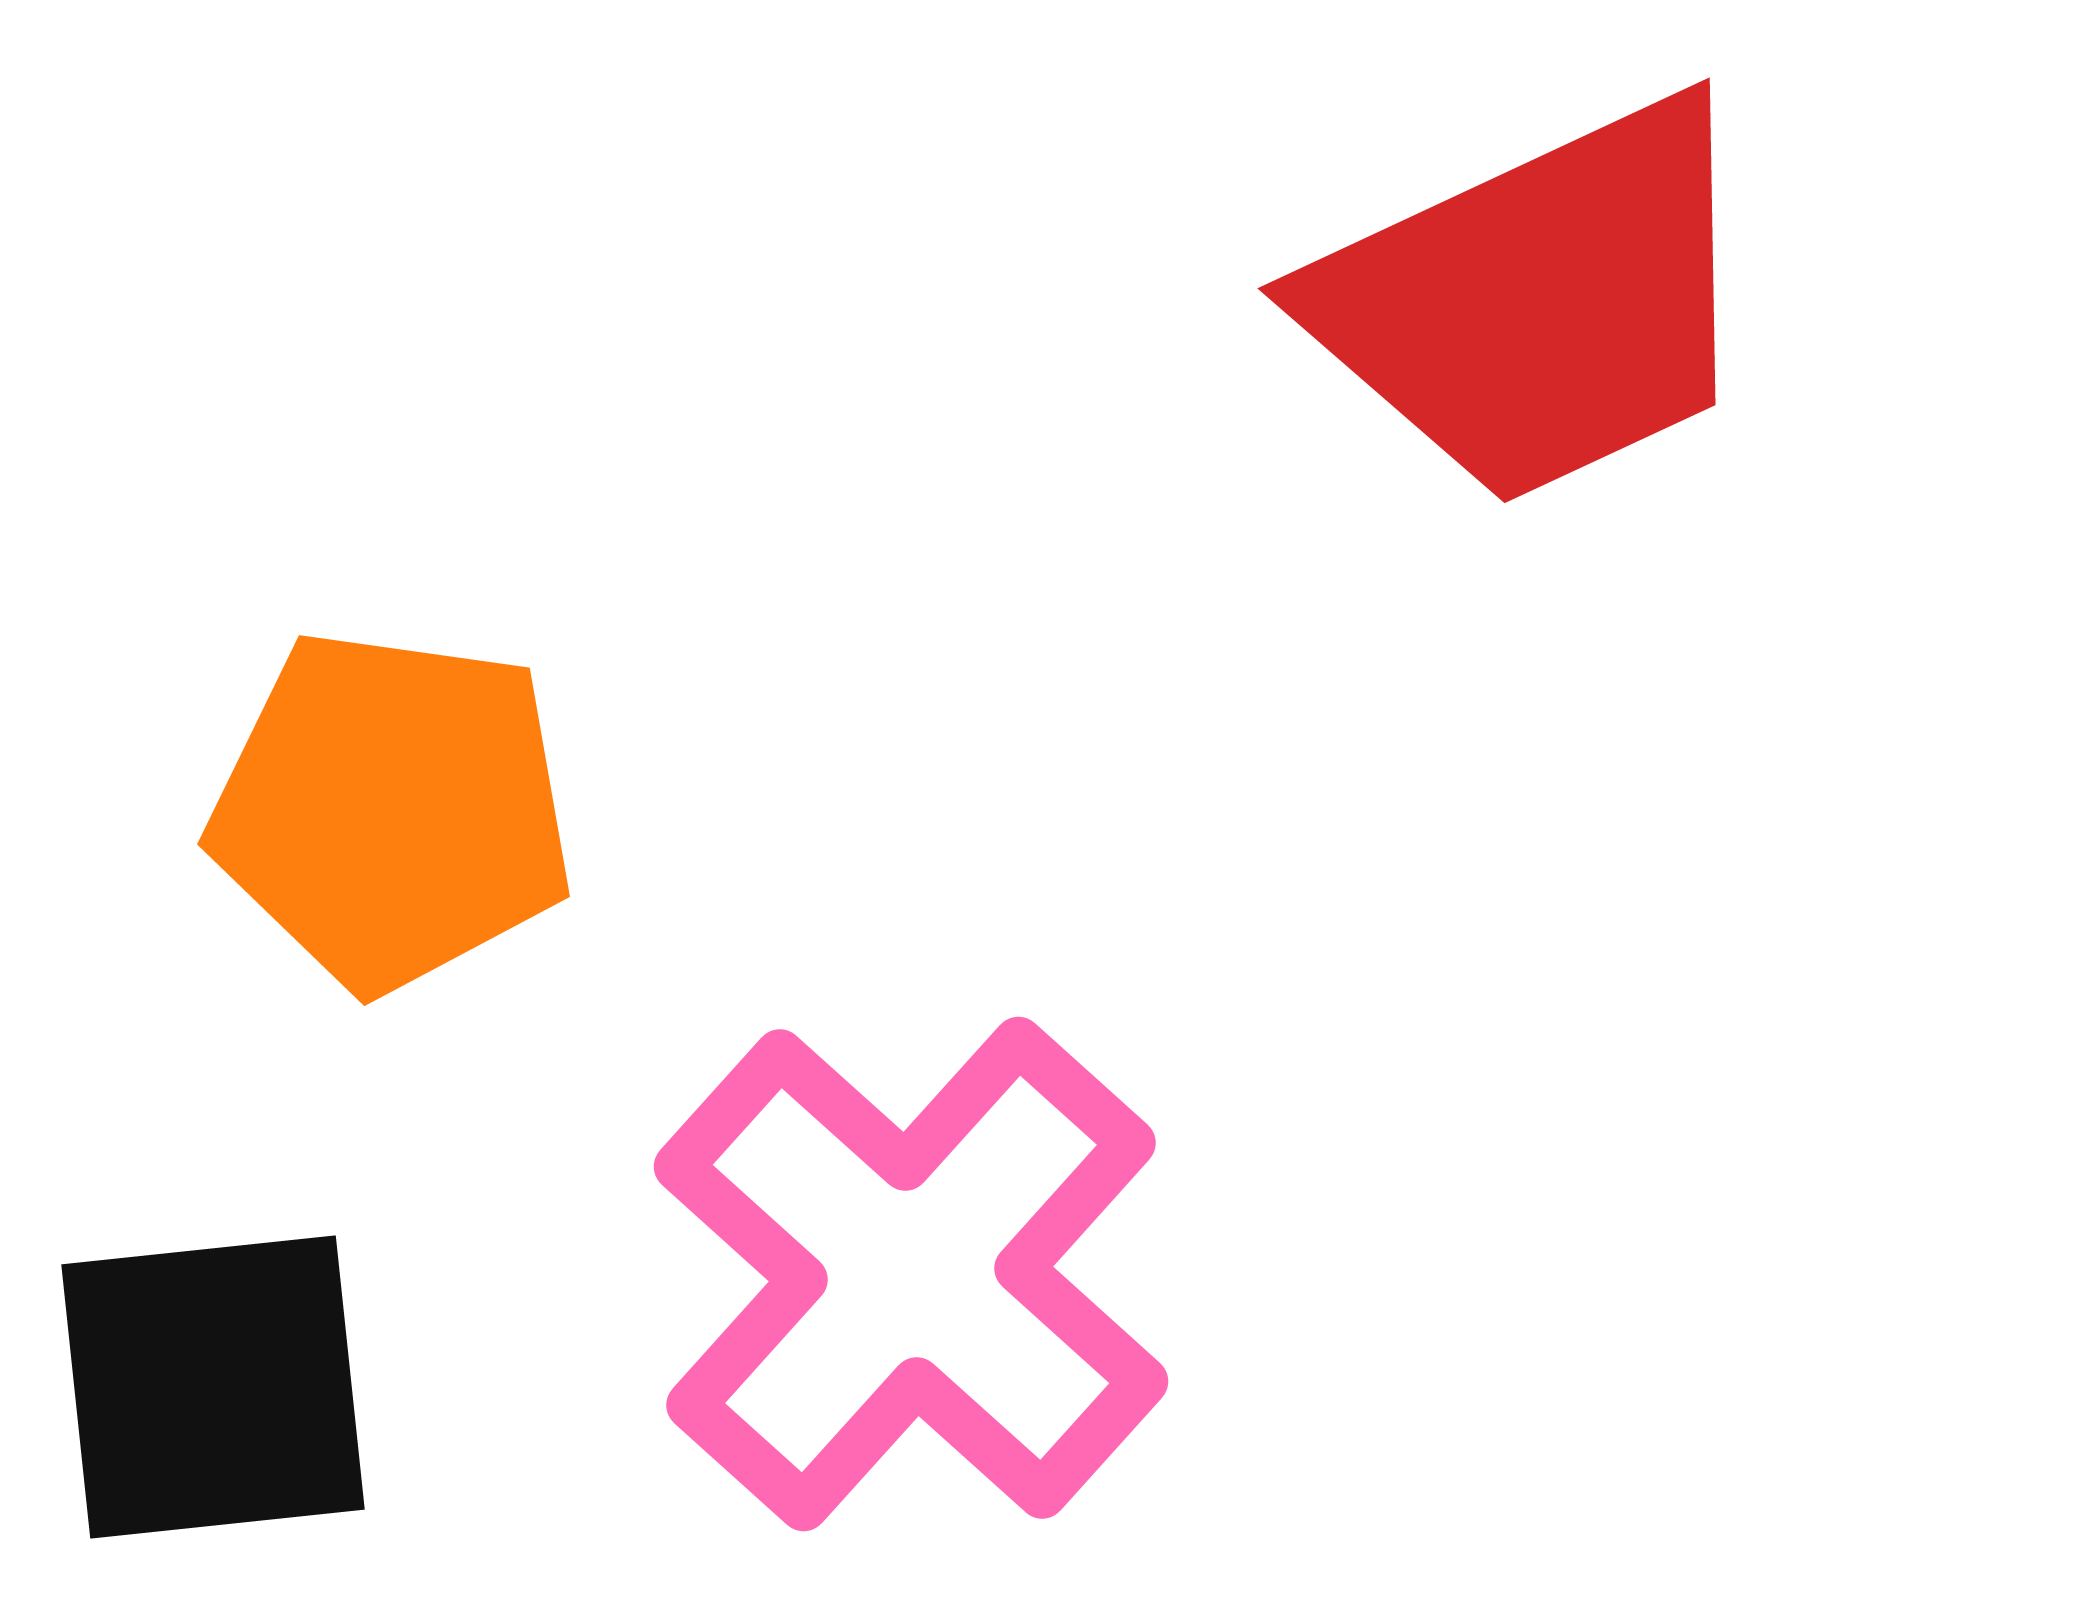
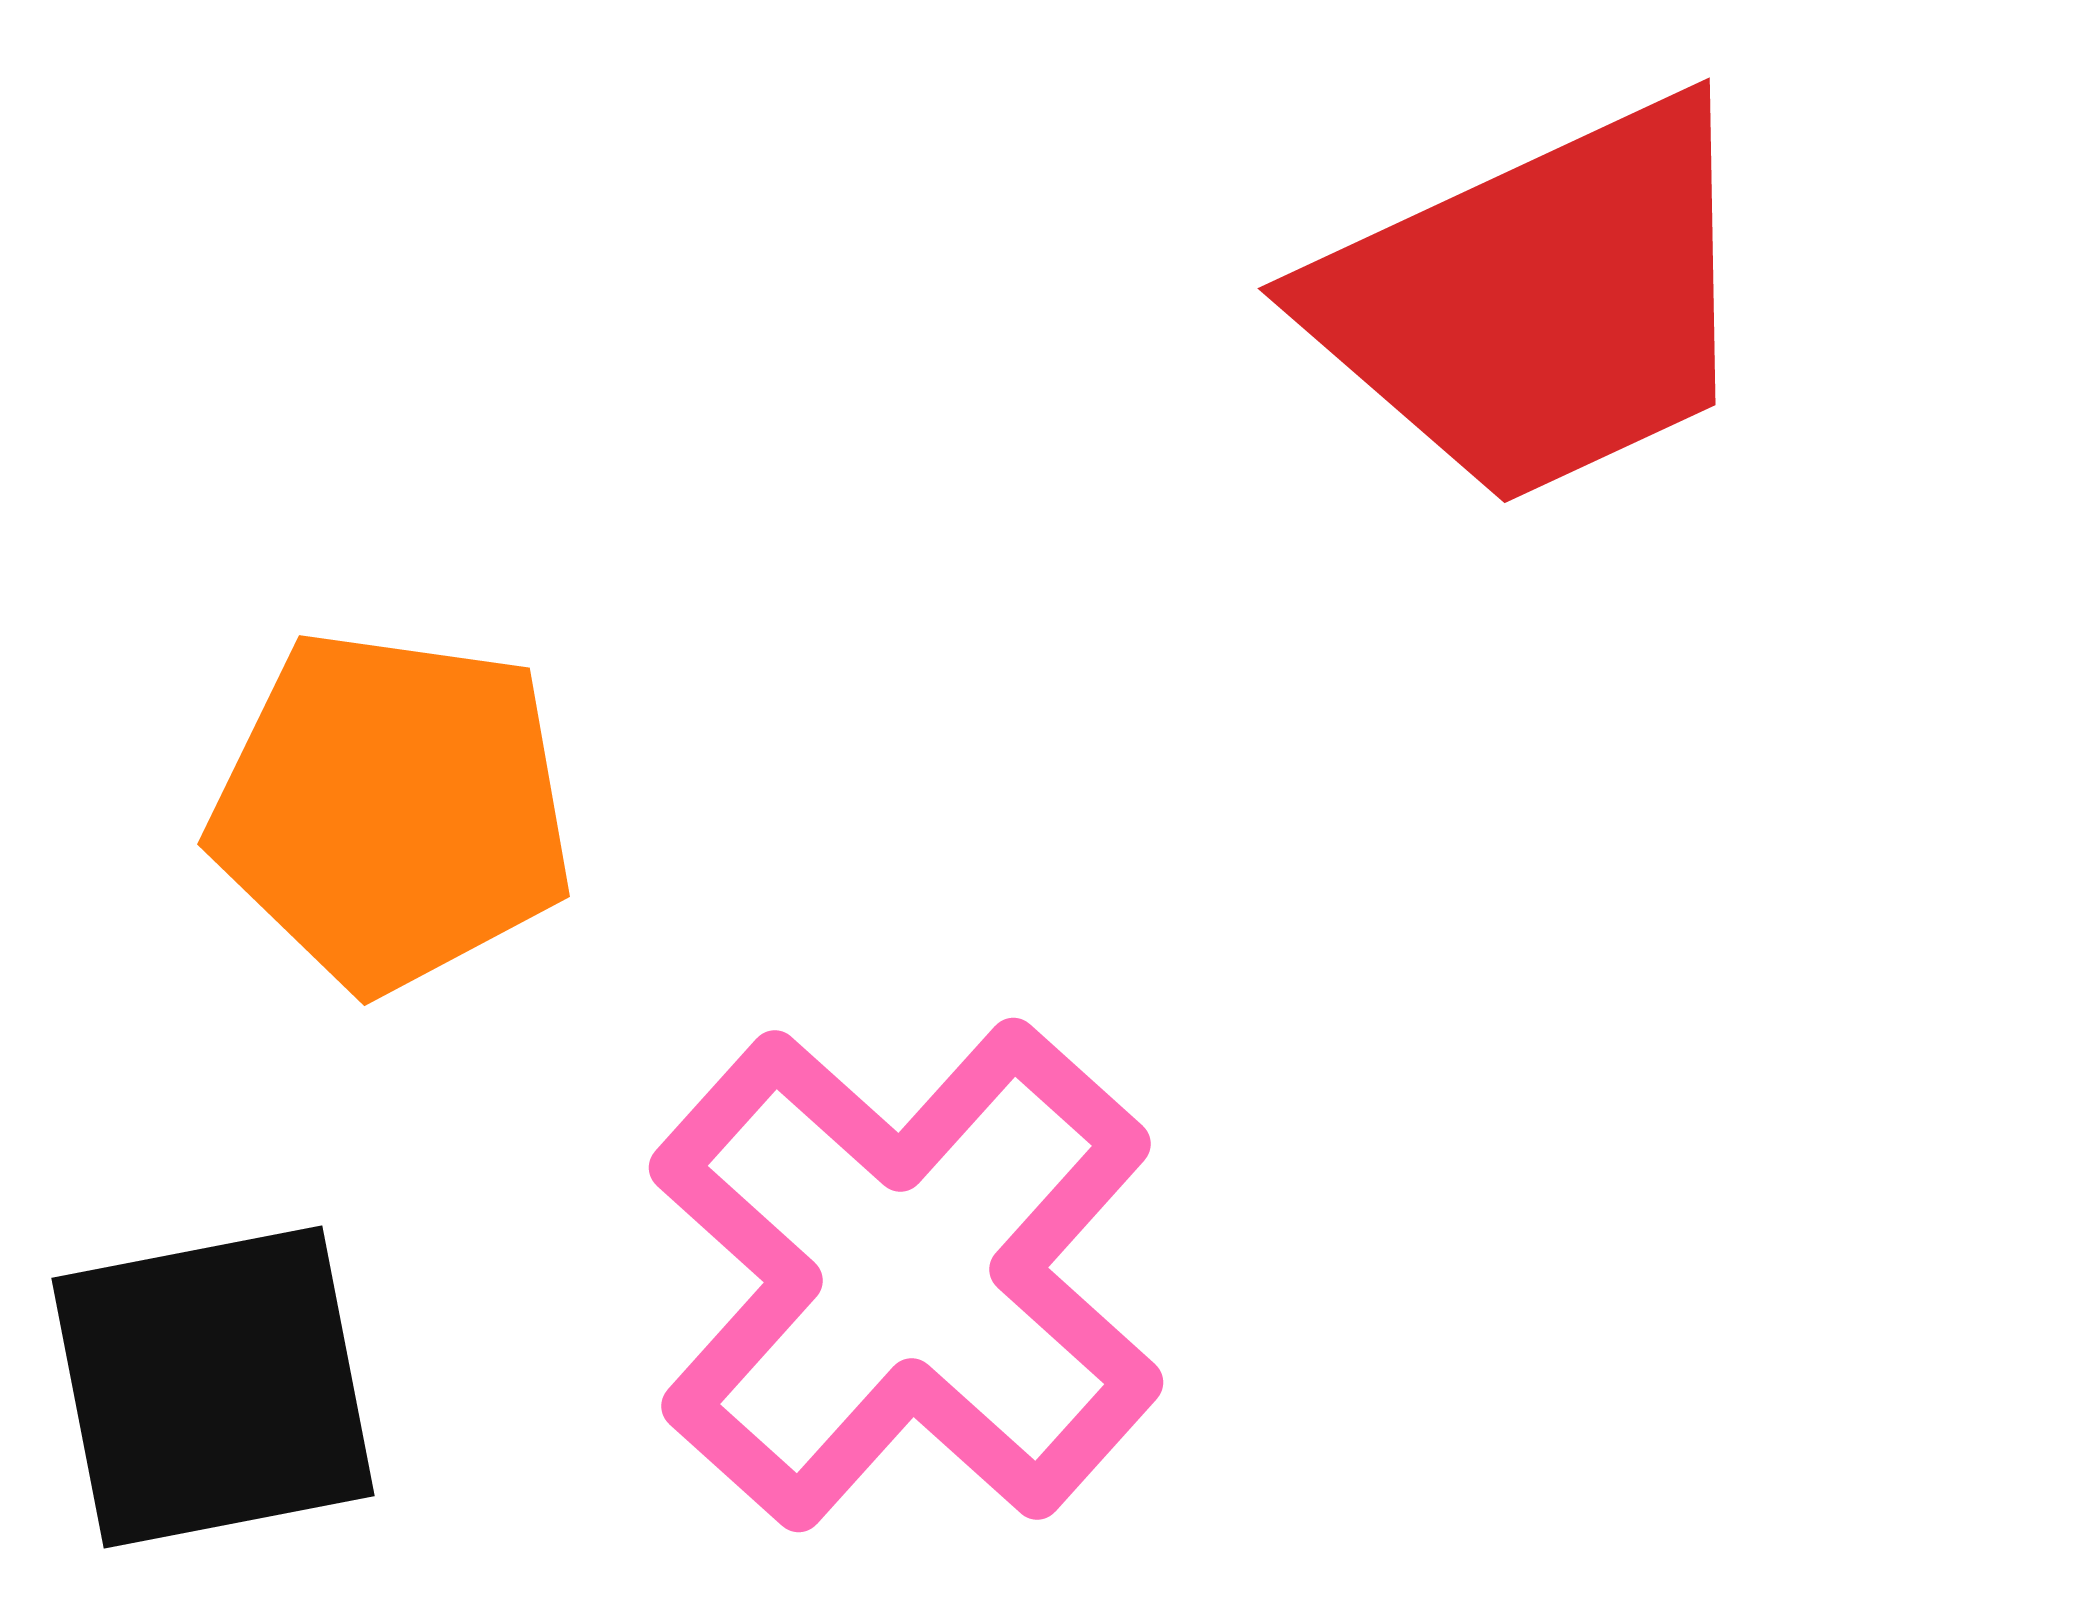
pink cross: moved 5 px left, 1 px down
black square: rotated 5 degrees counterclockwise
